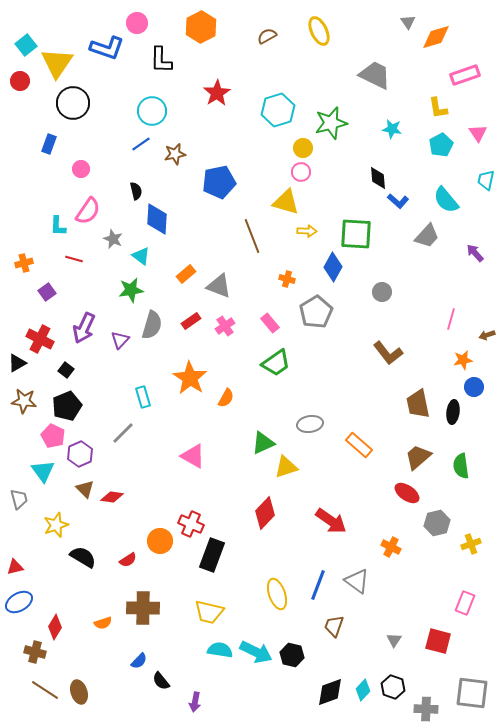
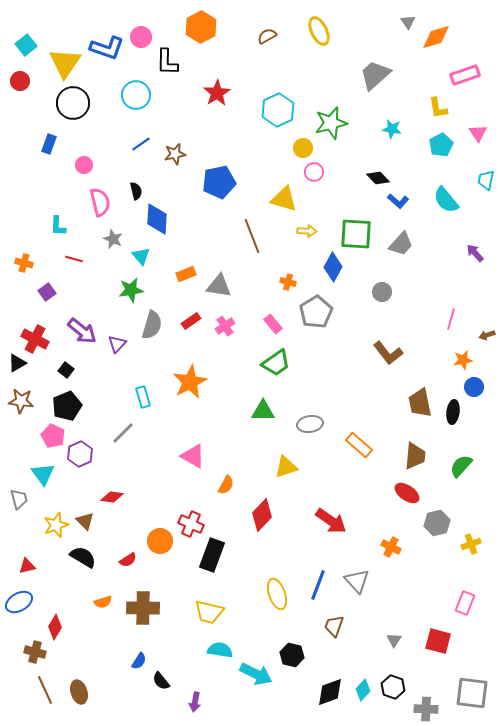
pink circle at (137, 23): moved 4 px right, 14 px down
black L-shape at (161, 60): moved 6 px right, 2 px down
yellow triangle at (57, 63): moved 8 px right
gray trapezoid at (375, 75): rotated 68 degrees counterclockwise
cyan hexagon at (278, 110): rotated 8 degrees counterclockwise
cyan circle at (152, 111): moved 16 px left, 16 px up
pink circle at (81, 169): moved 3 px right, 4 px up
pink circle at (301, 172): moved 13 px right
black diamond at (378, 178): rotated 40 degrees counterclockwise
yellow triangle at (286, 202): moved 2 px left, 3 px up
pink semicircle at (88, 211): moved 12 px right, 9 px up; rotated 48 degrees counterclockwise
gray trapezoid at (427, 236): moved 26 px left, 8 px down
cyan triangle at (141, 256): rotated 12 degrees clockwise
orange cross at (24, 263): rotated 30 degrees clockwise
orange rectangle at (186, 274): rotated 18 degrees clockwise
orange cross at (287, 279): moved 1 px right, 3 px down
gray triangle at (219, 286): rotated 12 degrees counterclockwise
pink rectangle at (270, 323): moved 3 px right, 1 px down
purple arrow at (84, 328): moved 2 px left, 3 px down; rotated 76 degrees counterclockwise
red cross at (40, 339): moved 5 px left
purple triangle at (120, 340): moved 3 px left, 4 px down
orange star at (190, 378): moved 4 px down; rotated 12 degrees clockwise
orange semicircle at (226, 398): moved 87 px down
brown star at (24, 401): moved 3 px left
brown trapezoid at (418, 404): moved 2 px right, 1 px up
green triangle at (263, 443): moved 32 px up; rotated 25 degrees clockwise
brown trapezoid at (418, 457): moved 3 px left, 1 px up; rotated 136 degrees clockwise
green semicircle at (461, 466): rotated 50 degrees clockwise
cyan triangle at (43, 471): moved 3 px down
brown triangle at (85, 489): moved 32 px down
red diamond at (265, 513): moved 3 px left, 2 px down
red triangle at (15, 567): moved 12 px right, 1 px up
gray triangle at (357, 581): rotated 12 degrees clockwise
orange semicircle at (103, 623): moved 21 px up
cyan arrow at (256, 652): moved 22 px down
blue semicircle at (139, 661): rotated 12 degrees counterclockwise
brown line at (45, 690): rotated 32 degrees clockwise
